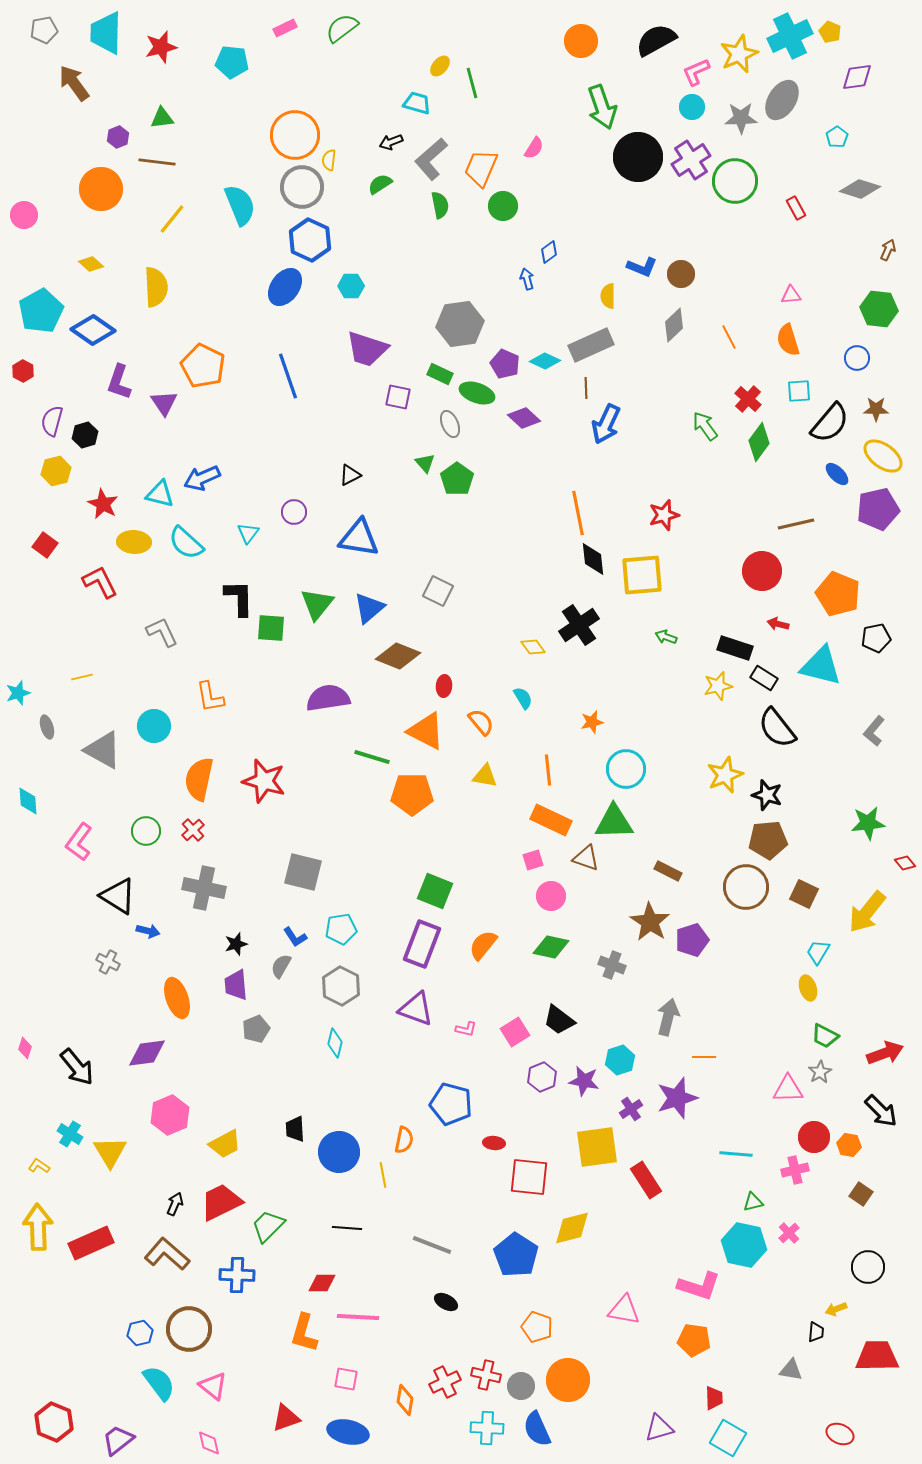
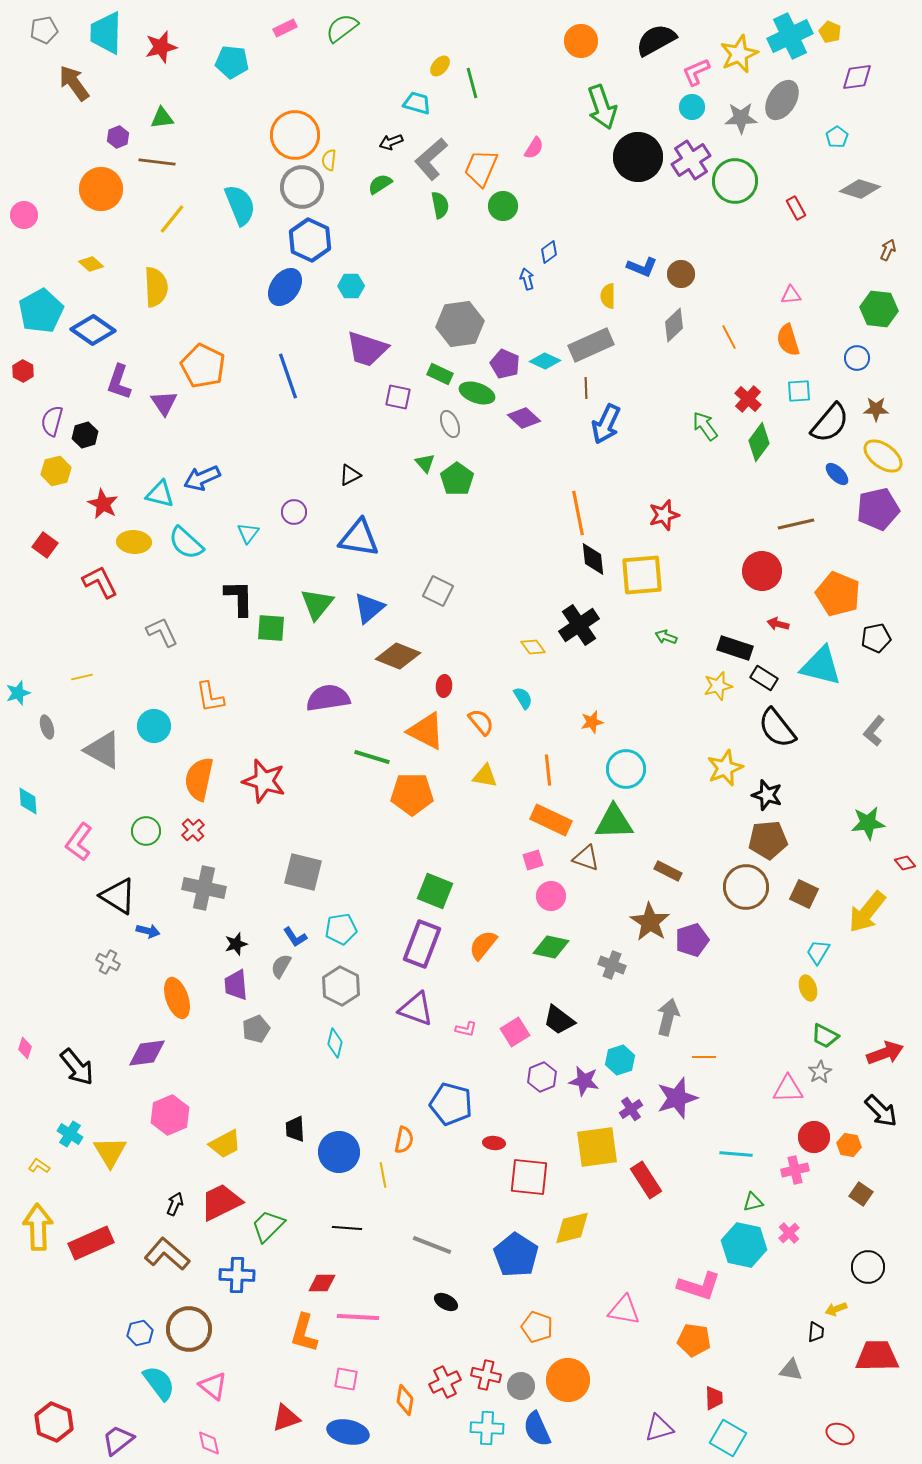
yellow star at (725, 775): moved 7 px up
